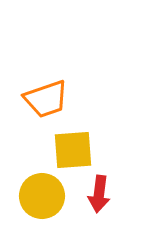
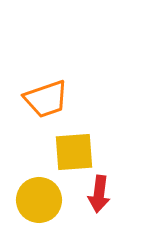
yellow square: moved 1 px right, 2 px down
yellow circle: moved 3 px left, 4 px down
